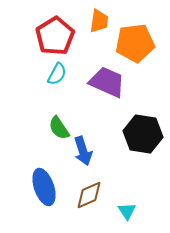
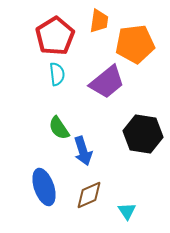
orange pentagon: moved 1 px down
cyan semicircle: rotated 35 degrees counterclockwise
purple trapezoid: rotated 117 degrees clockwise
